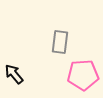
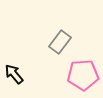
gray rectangle: rotated 30 degrees clockwise
